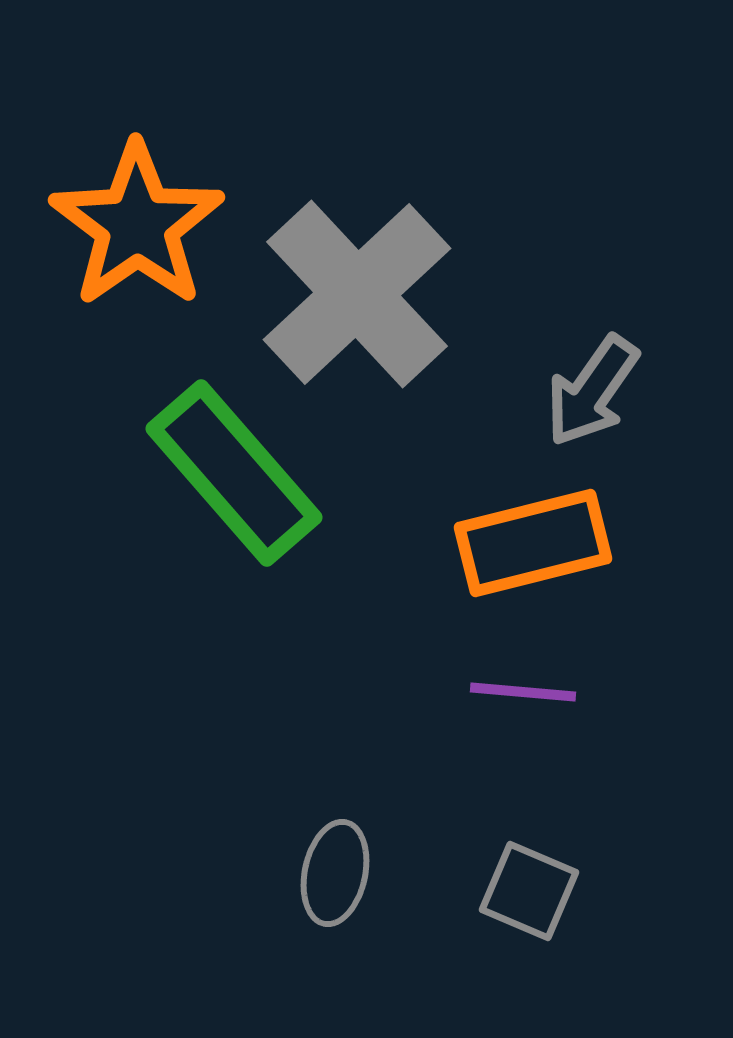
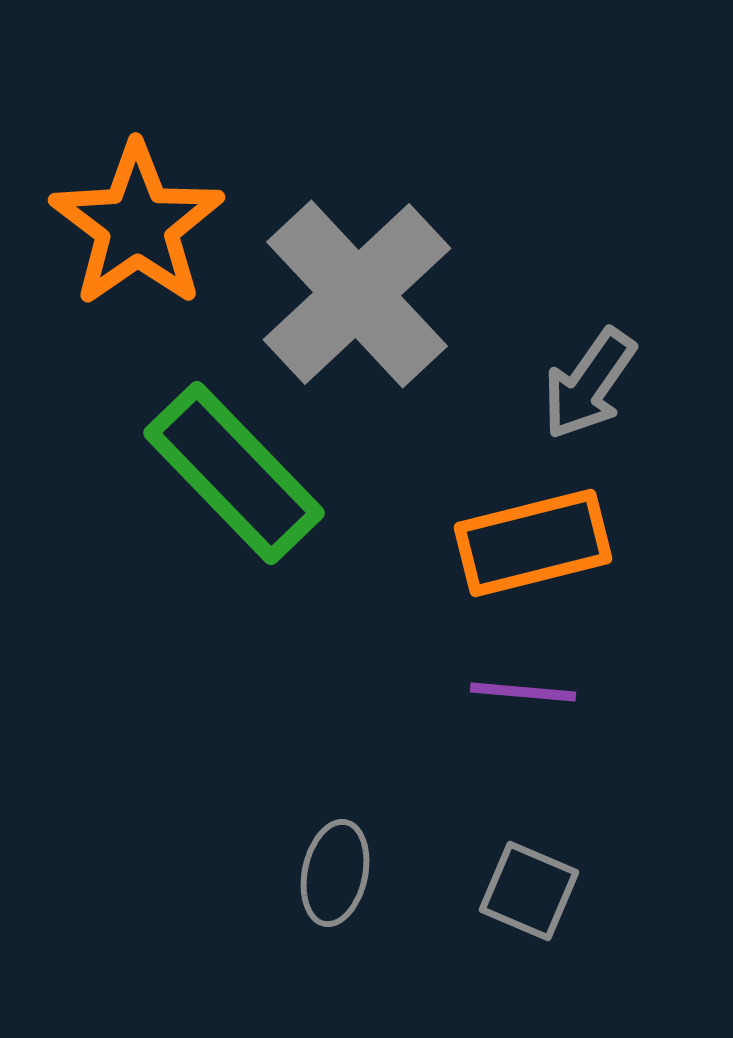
gray arrow: moved 3 px left, 7 px up
green rectangle: rotated 3 degrees counterclockwise
